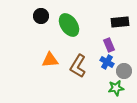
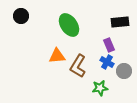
black circle: moved 20 px left
orange triangle: moved 7 px right, 4 px up
green star: moved 16 px left
